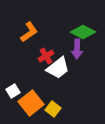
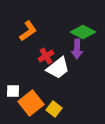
orange L-shape: moved 1 px left, 1 px up
white square: rotated 32 degrees clockwise
yellow square: moved 1 px right
